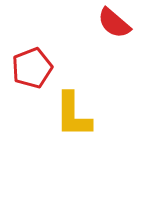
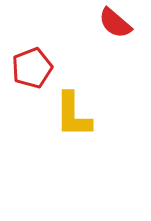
red semicircle: moved 1 px right
